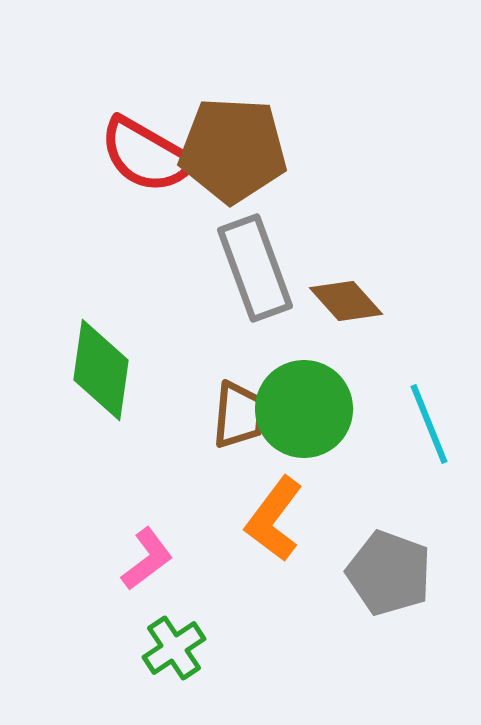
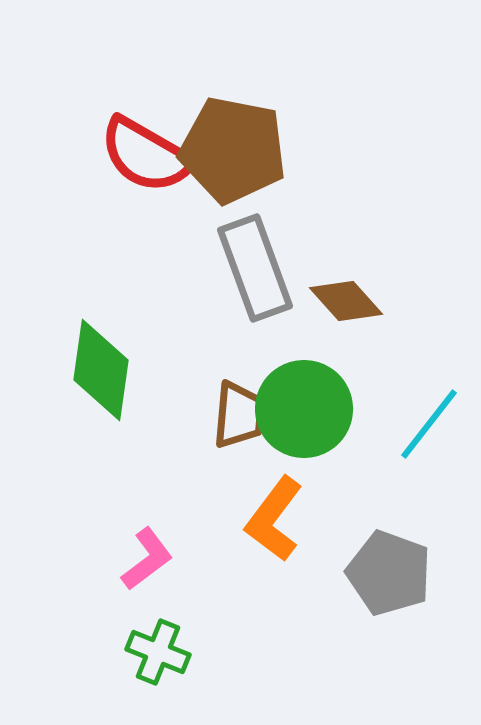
brown pentagon: rotated 8 degrees clockwise
cyan line: rotated 60 degrees clockwise
green cross: moved 16 px left, 4 px down; rotated 34 degrees counterclockwise
